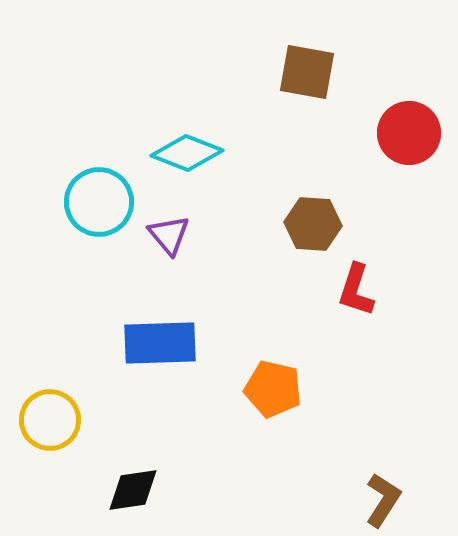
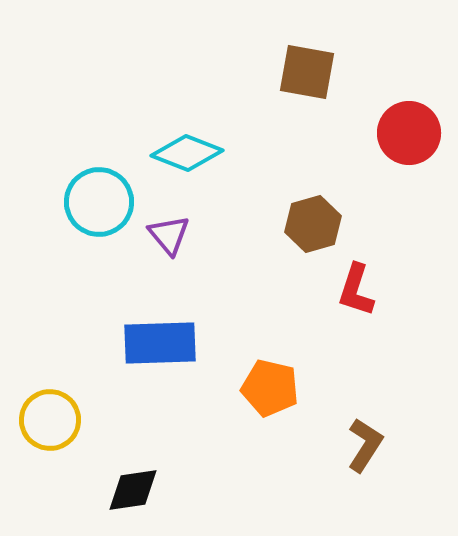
brown hexagon: rotated 20 degrees counterclockwise
orange pentagon: moved 3 px left, 1 px up
brown L-shape: moved 18 px left, 55 px up
